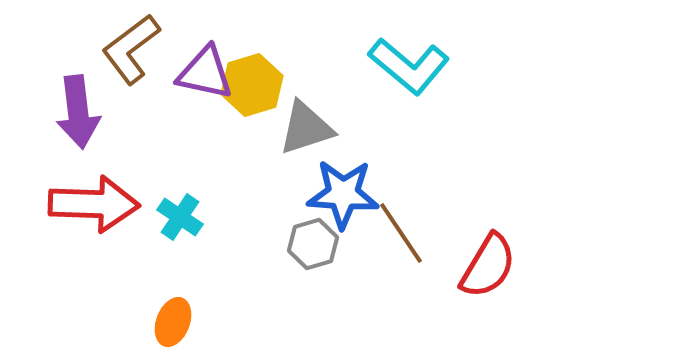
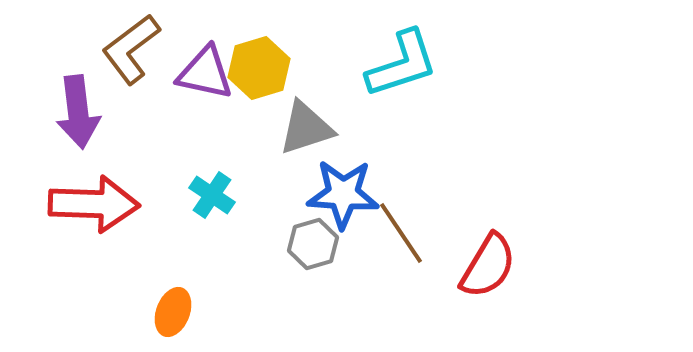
cyan L-shape: moved 7 px left, 2 px up; rotated 58 degrees counterclockwise
yellow hexagon: moved 7 px right, 17 px up
cyan cross: moved 32 px right, 22 px up
orange ellipse: moved 10 px up
